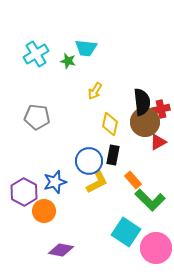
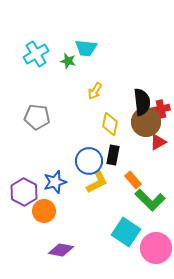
brown circle: moved 1 px right
